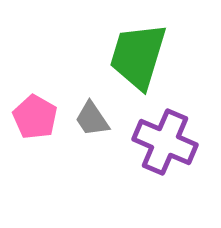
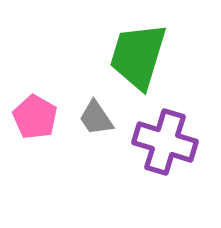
gray trapezoid: moved 4 px right, 1 px up
purple cross: rotated 6 degrees counterclockwise
